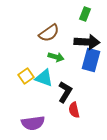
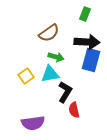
cyan triangle: moved 6 px right, 4 px up; rotated 30 degrees counterclockwise
